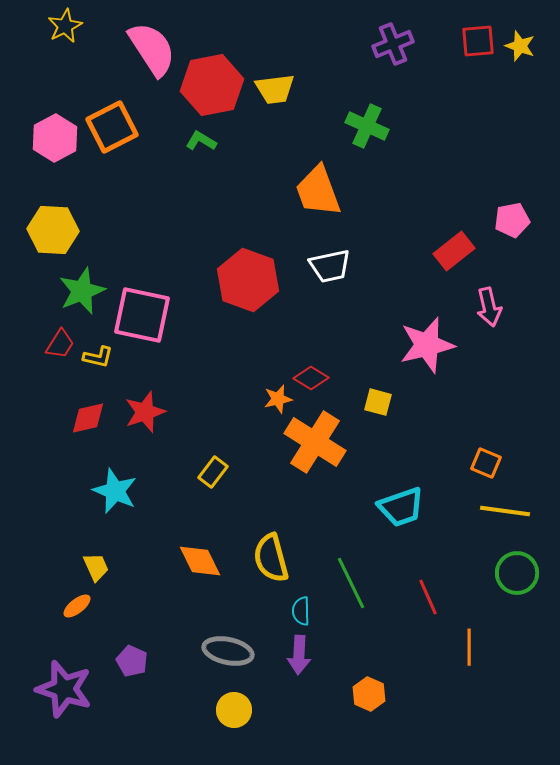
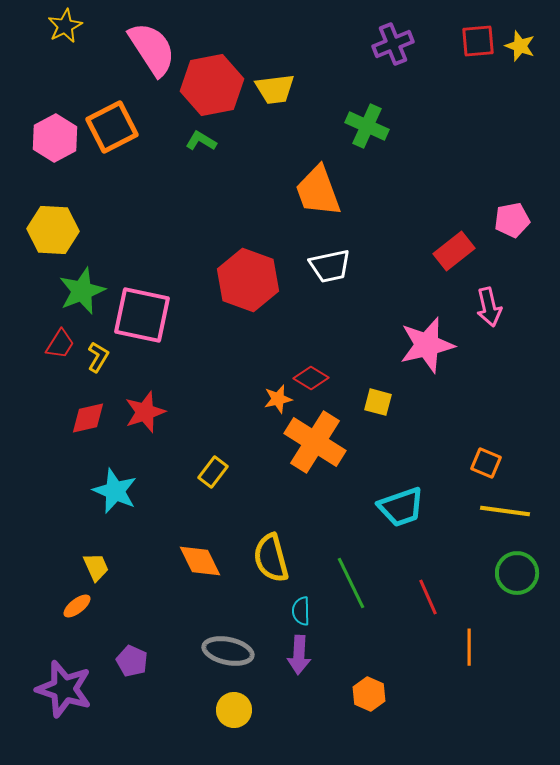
yellow L-shape at (98, 357): rotated 72 degrees counterclockwise
